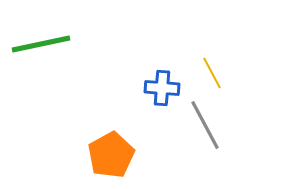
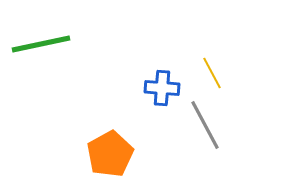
orange pentagon: moved 1 px left, 1 px up
